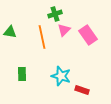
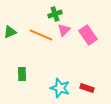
green triangle: rotated 32 degrees counterclockwise
orange line: moved 1 px left, 2 px up; rotated 55 degrees counterclockwise
cyan star: moved 1 px left, 12 px down
red rectangle: moved 5 px right, 2 px up
